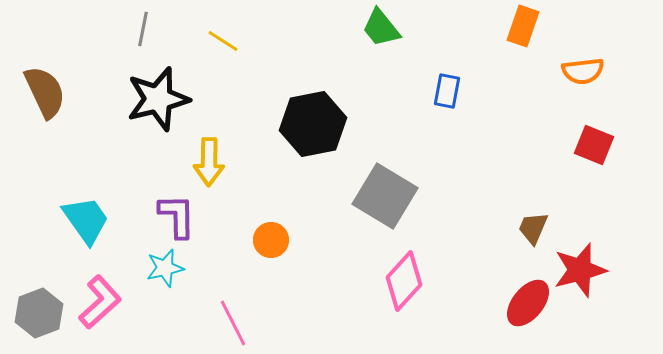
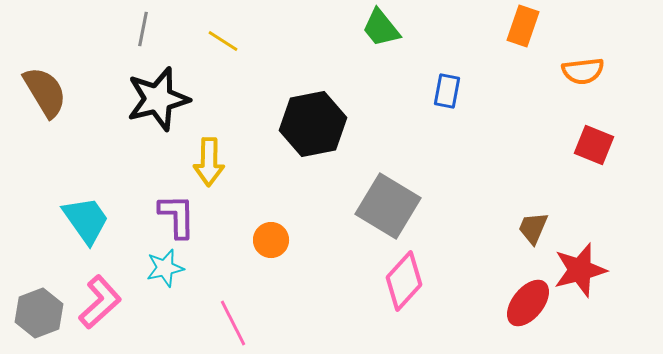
brown semicircle: rotated 6 degrees counterclockwise
gray square: moved 3 px right, 10 px down
